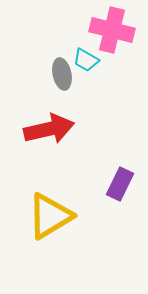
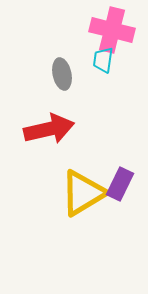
cyan trapezoid: moved 17 px right; rotated 68 degrees clockwise
yellow triangle: moved 33 px right, 23 px up
